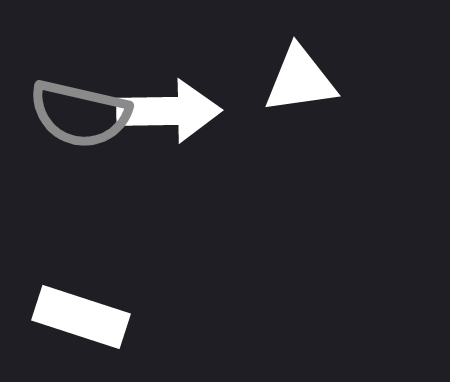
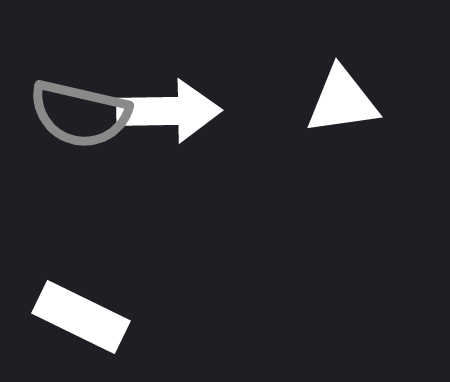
white triangle: moved 42 px right, 21 px down
white rectangle: rotated 8 degrees clockwise
